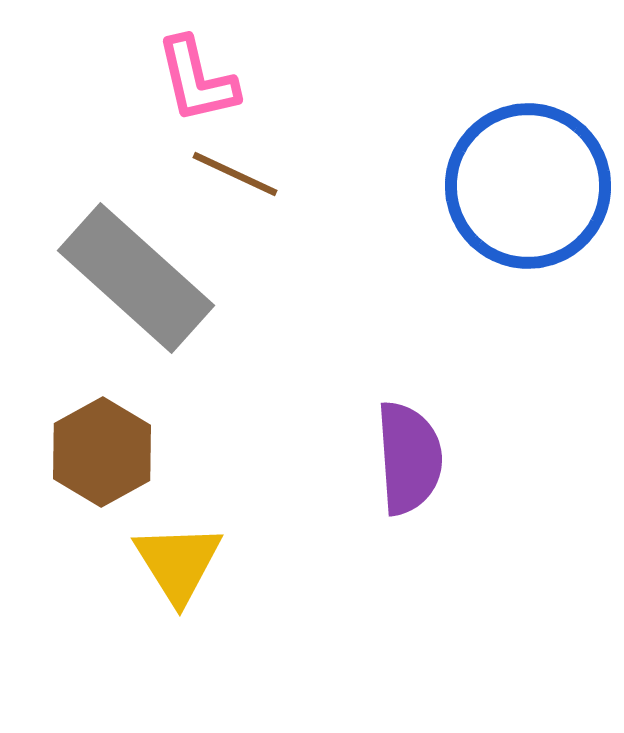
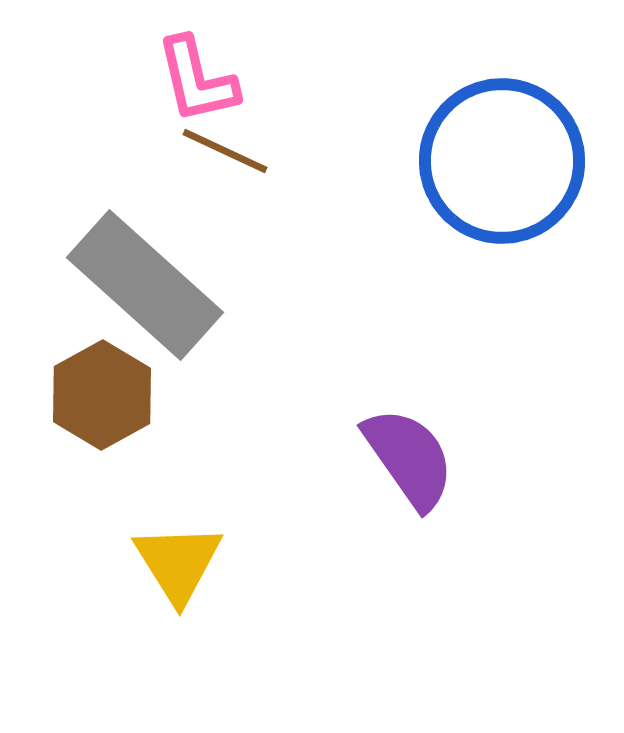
brown line: moved 10 px left, 23 px up
blue circle: moved 26 px left, 25 px up
gray rectangle: moved 9 px right, 7 px down
brown hexagon: moved 57 px up
purple semicircle: rotated 31 degrees counterclockwise
